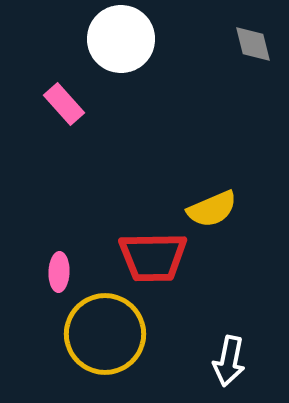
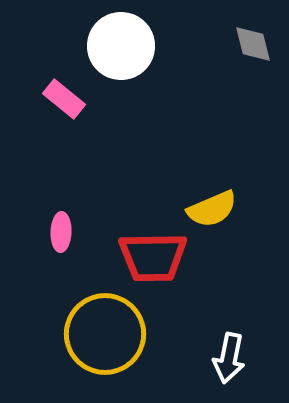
white circle: moved 7 px down
pink rectangle: moved 5 px up; rotated 9 degrees counterclockwise
pink ellipse: moved 2 px right, 40 px up
white arrow: moved 3 px up
